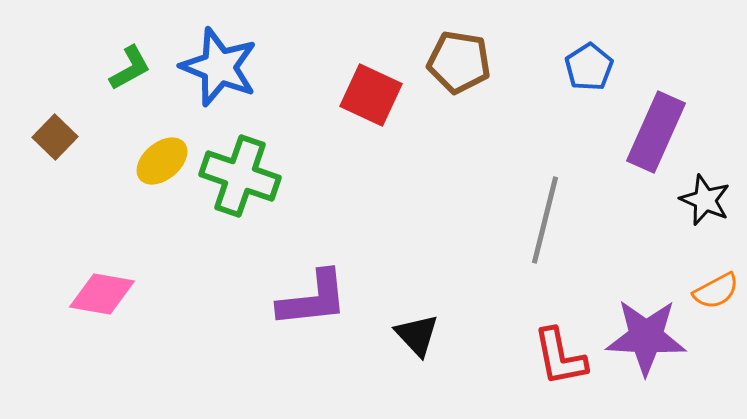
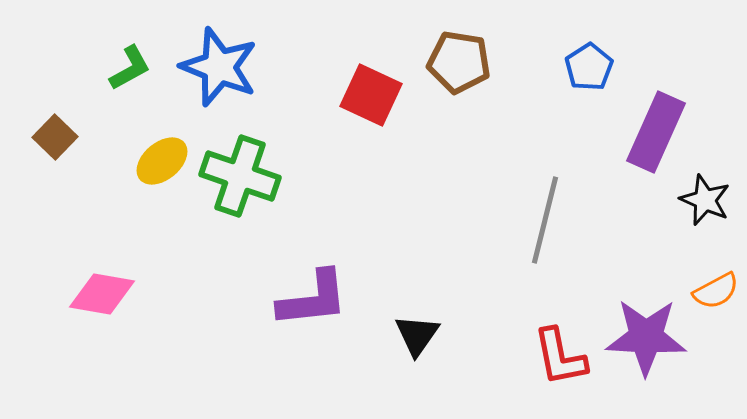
black triangle: rotated 18 degrees clockwise
